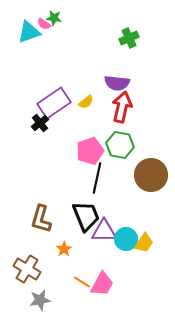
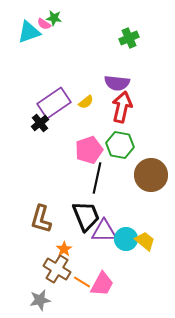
pink pentagon: moved 1 px left, 1 px up
yellow trapezoid: moved 1 px right, 2 px up; rotated 85 degrees counterclockwise
brown cross: moved 30 px right
